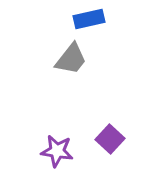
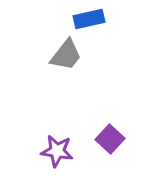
gray trapezoid: moved 5 px left, 4 px up
